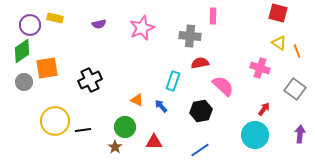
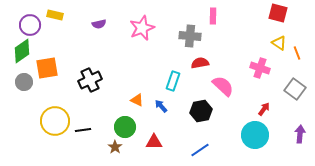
yellow rectangle: moved 3 px up
orange line: moved 2 px down
